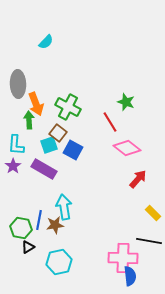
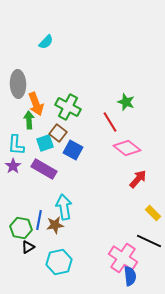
cyan square: moved 4 px left, 2 px up
black line: rotated 15 degrees clockwise
pink cross: rotated 32 degrees clockwise
